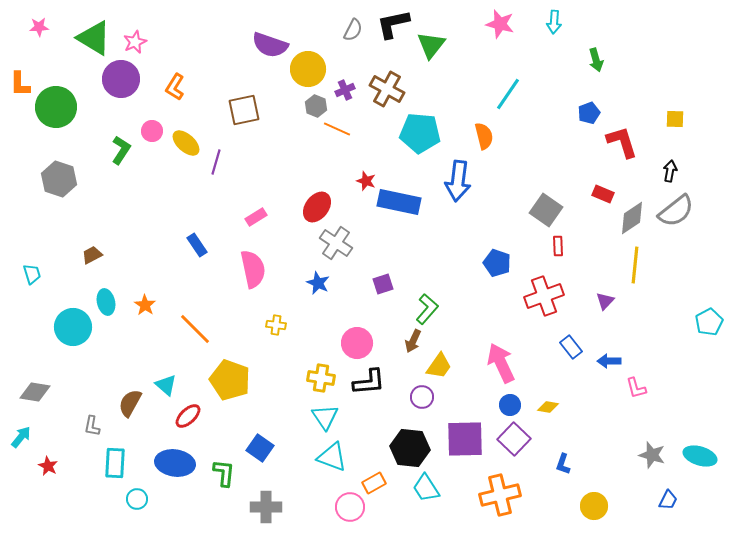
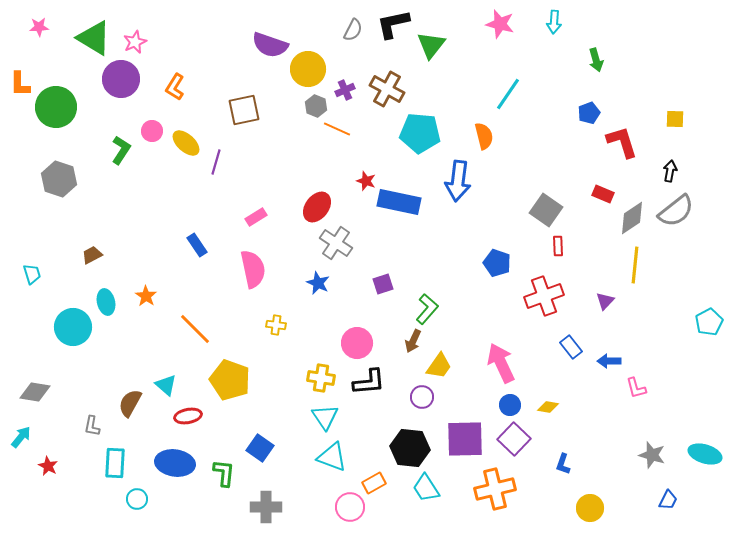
orange star at (145, 305): moved 1 px right, 9 px up
red ellipse at (188, 416): rotated 32 degrees clockwise
cyan ellipse at (700, 456): moved 5 px right, 2 px up
orange cross at (500, 495): moved 5 px left, 6 px up
yellow circle at (594, 506): moved 4 px left, 2 px down
